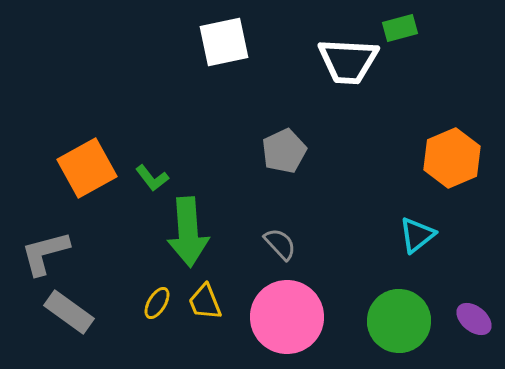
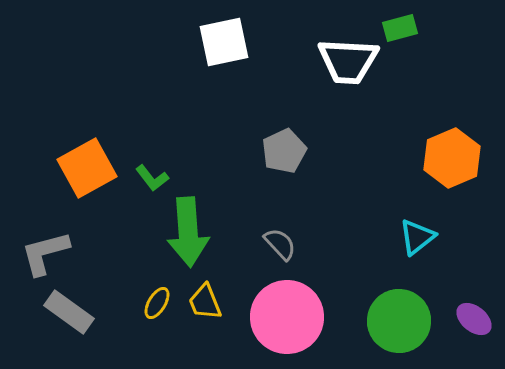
cyan triangle: moved 2 px down
